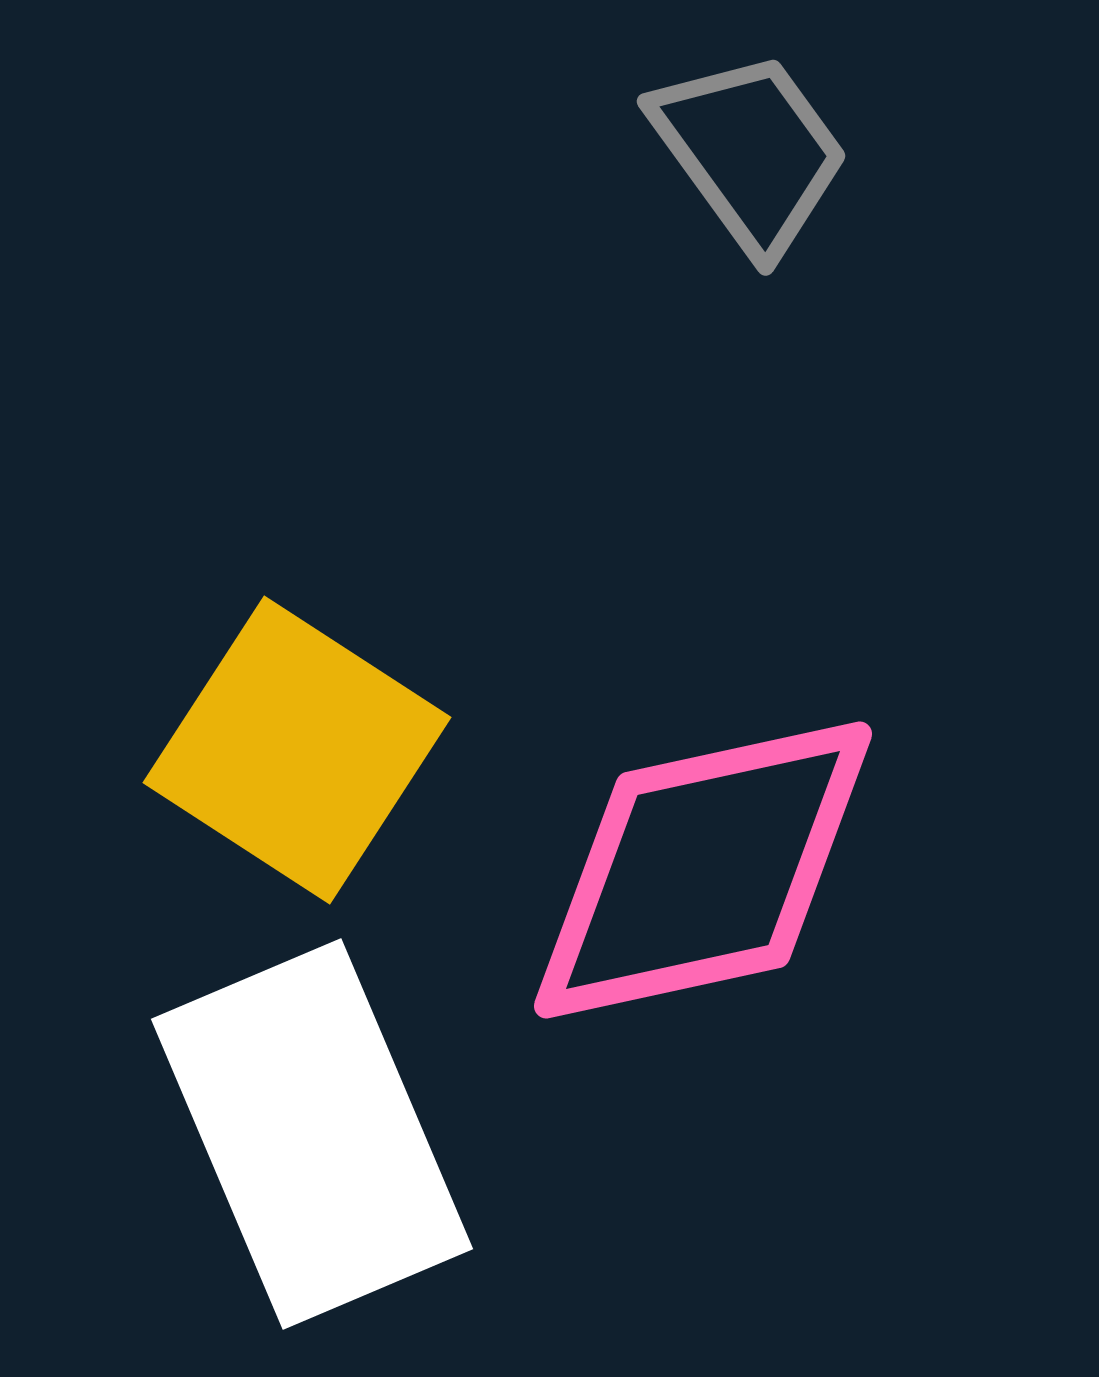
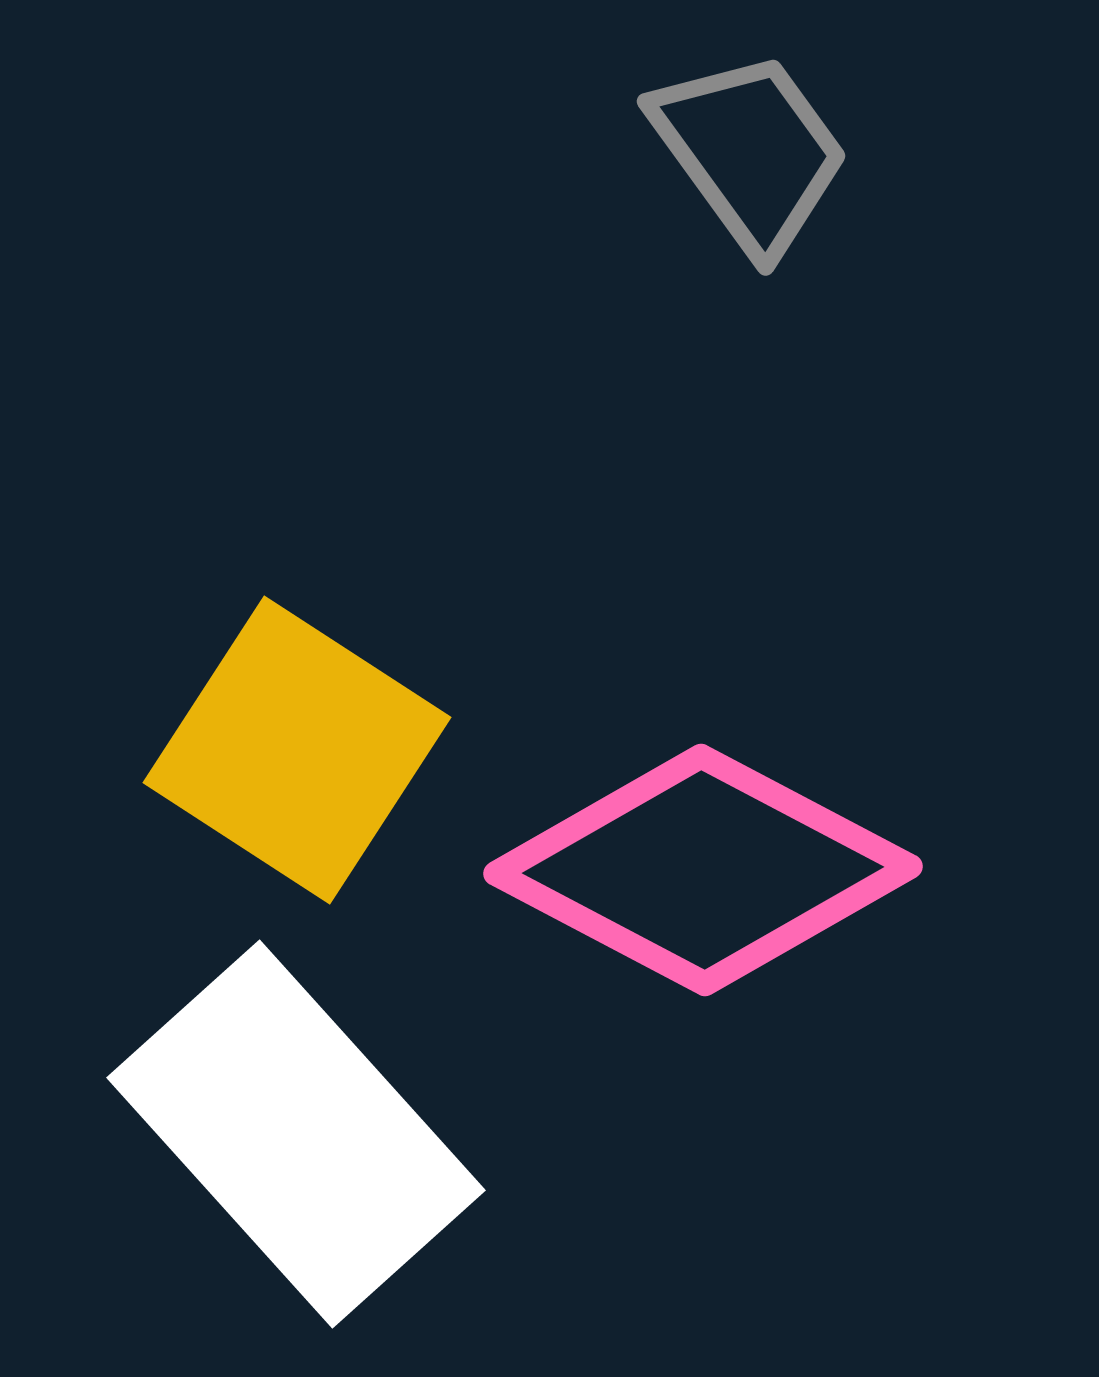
pink diamond: rotated 40 degrees clockwise
white rectangle: moved 16 px left; rotated 19 degrees counterclockwise
